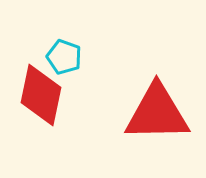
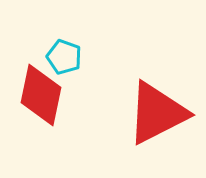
red triangle: rotated 26 degrees counterclockwise
